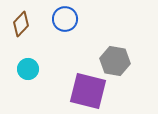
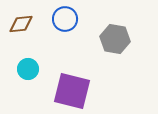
brown diamond: rotated 40 degrees clockwise
gray hexagon: moved 22 px up
purple square: moved 16 px left
